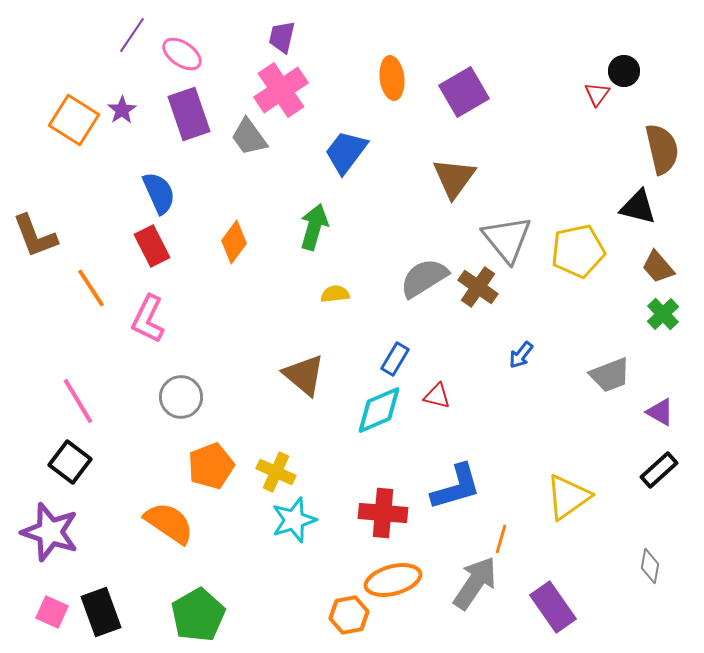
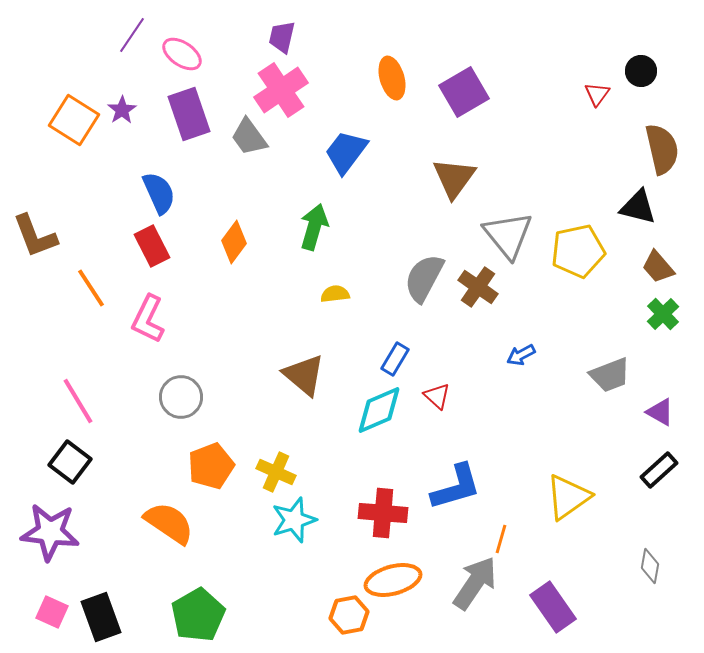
black circle at (624, 71): moved 17 px right
orange ellipse at (392, 78): rotated 9 degrees counterclockwise
gray triangle at (507, 239): moved 1 px right, 4 px up
gray semicircle at (424, 278): rotated 30 degrees counterclockwise
blue arrow at (521, 355): rotated 24 degrees clockwise
red triangle at (437, 396): rotated 28 degrees clockwise
purple star at (50, 532): rotated 12 degrees counterclockwise
black rectangle at (101, 612): moved 5 px down
